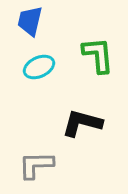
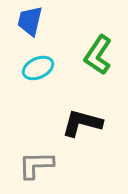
green L-shape: rotated 141 degrees counterclockwise
cyan ellipse: moved 1 px left, 1 px down
